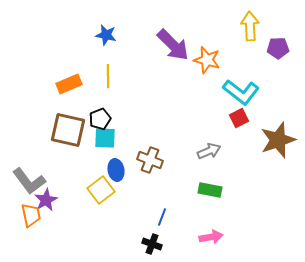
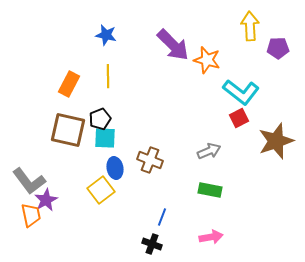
orange rectangle: rotated 40 degrees counterclockwise
brown star: moved 2 px left, 1 px down
blue ellipse: moved 1 px left, 2 px up
